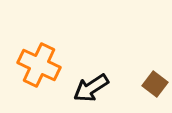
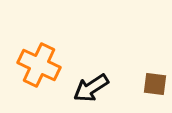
brown square: rotated 30 degrees counterclockwise
